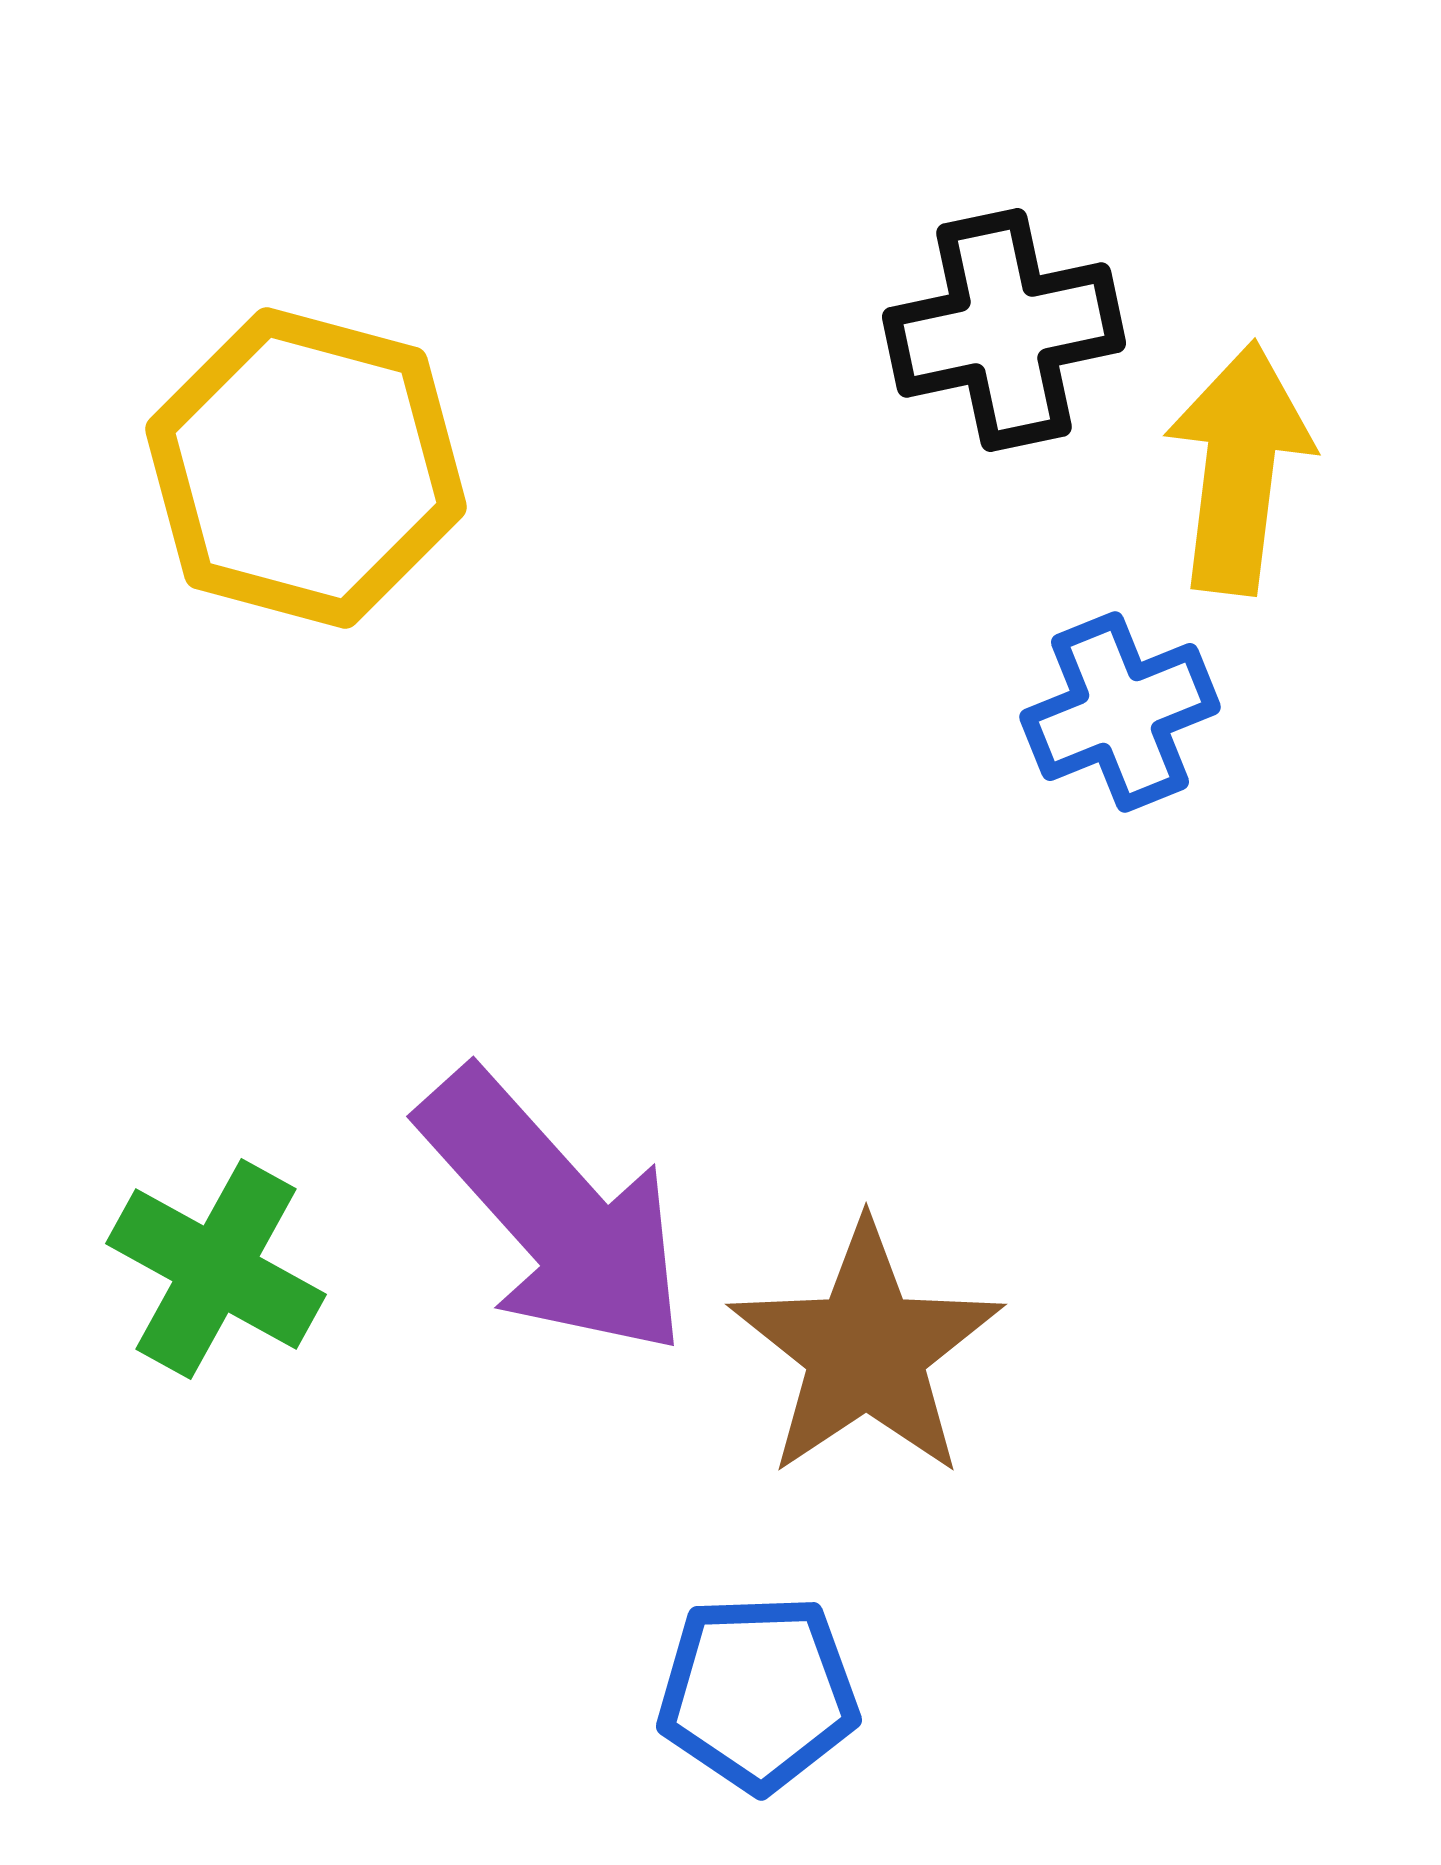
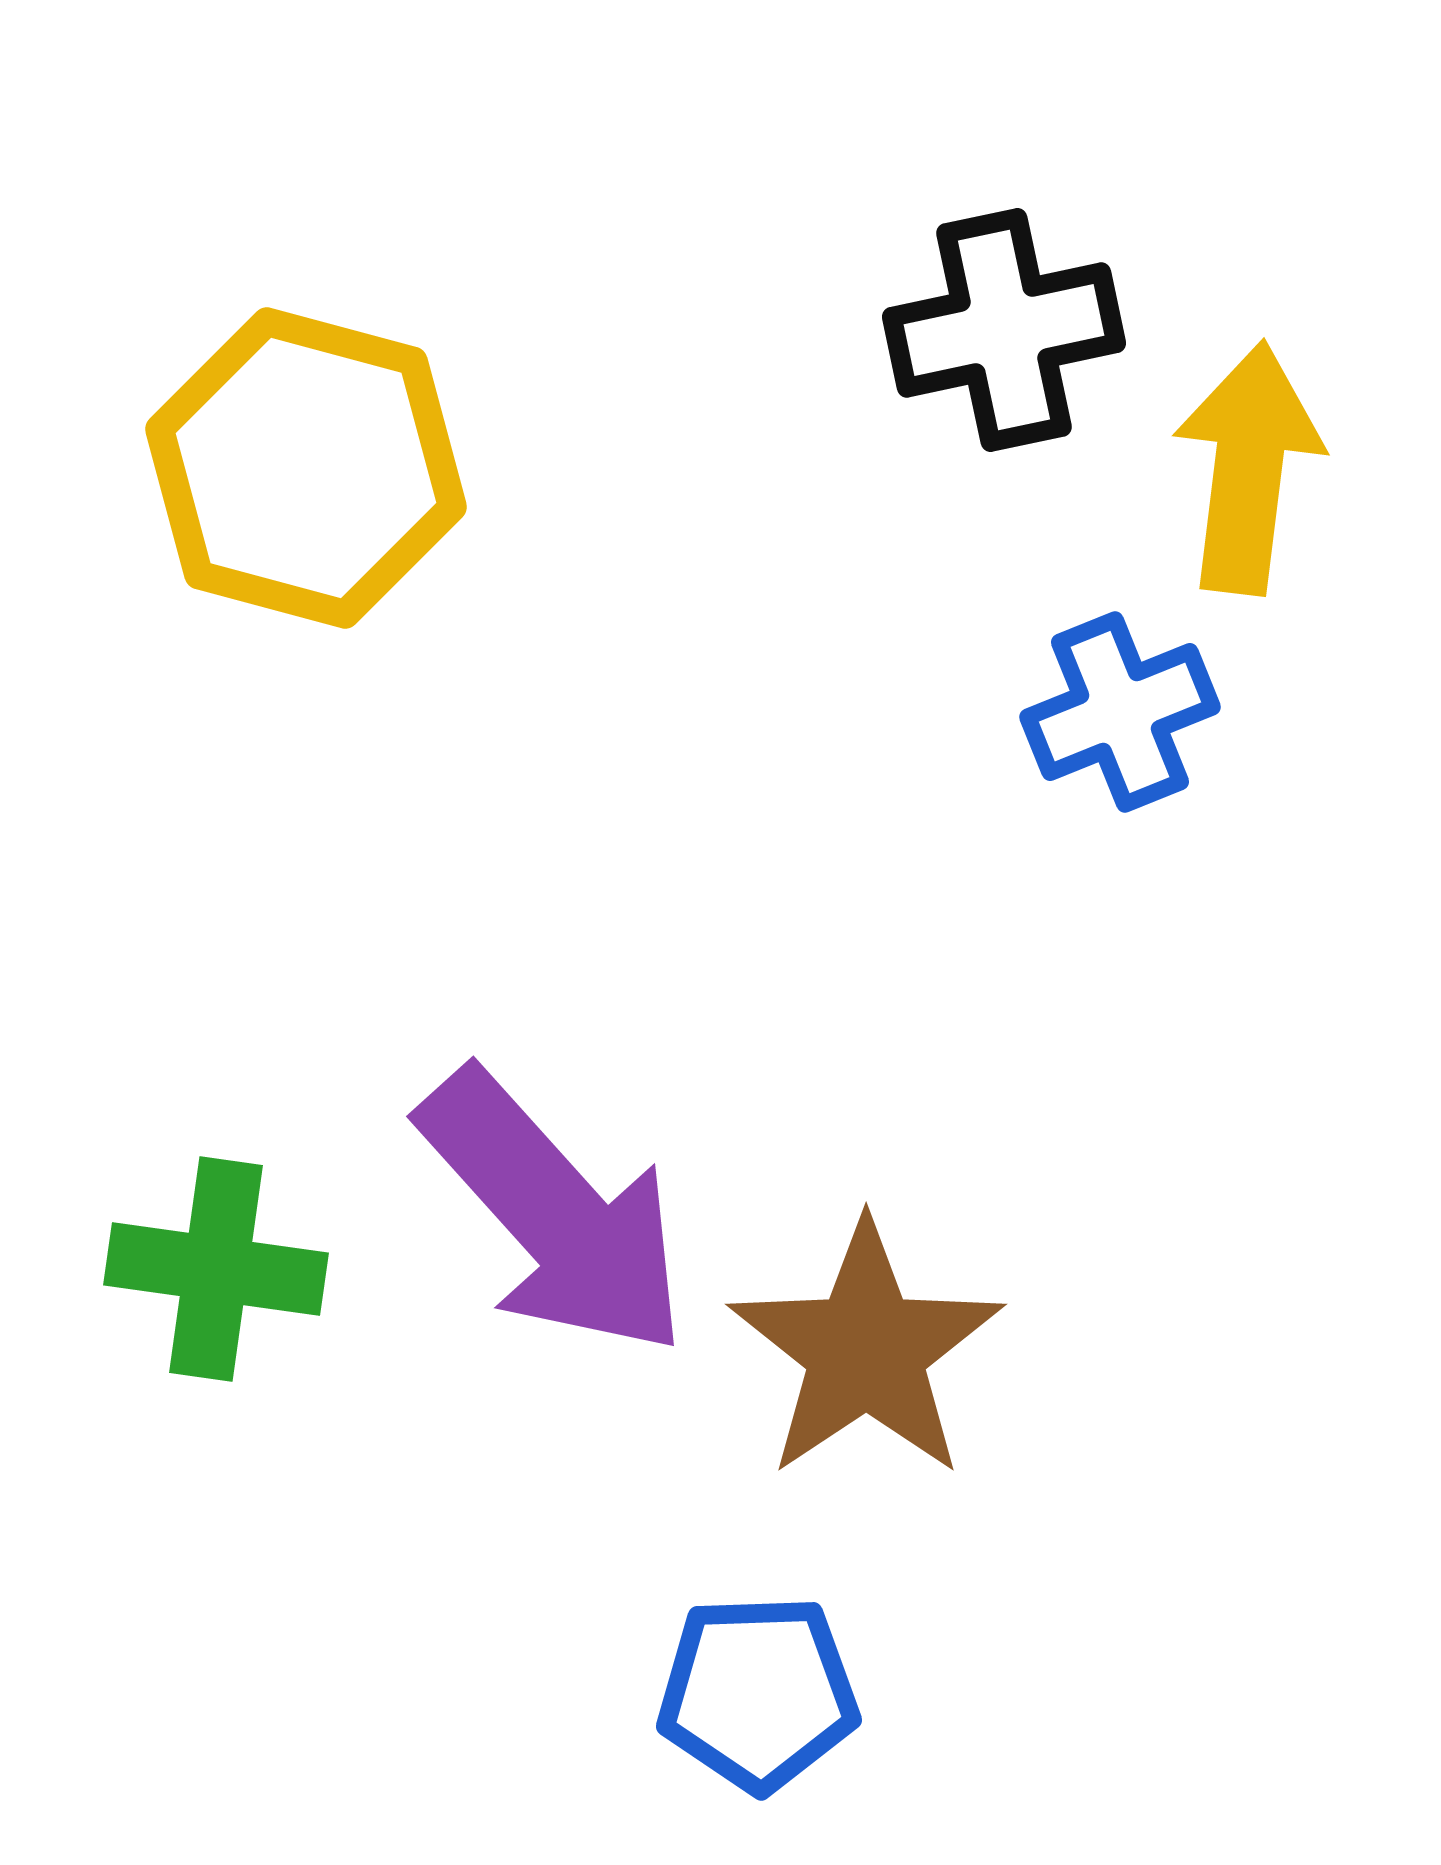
yellow arrow: moved 9 px right
green cross: rotated 21 degrees counterclockwise
